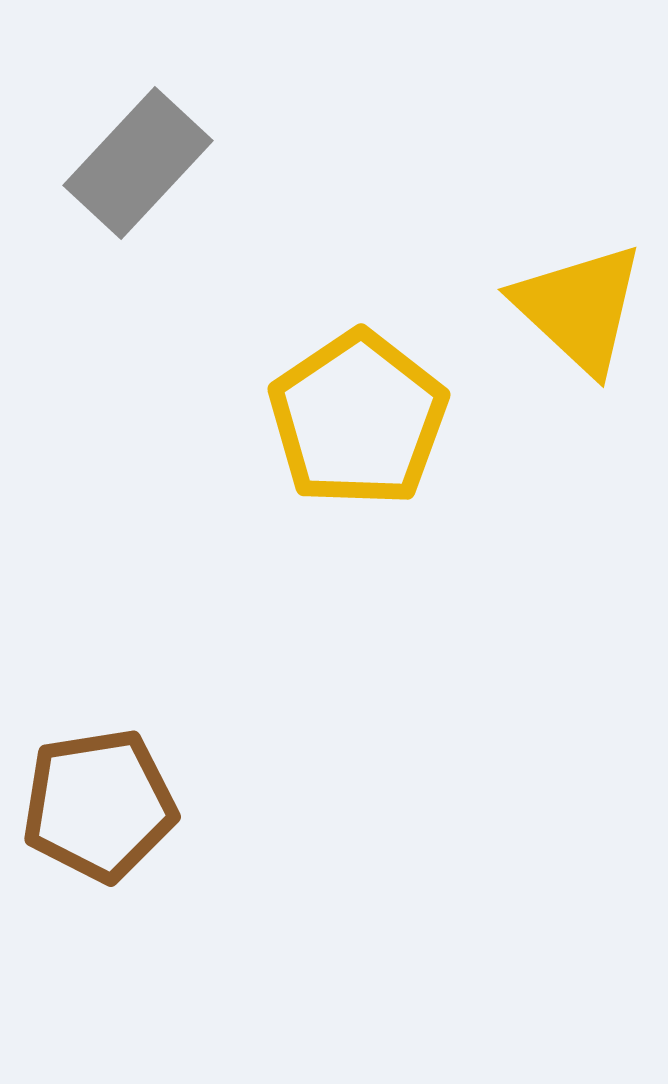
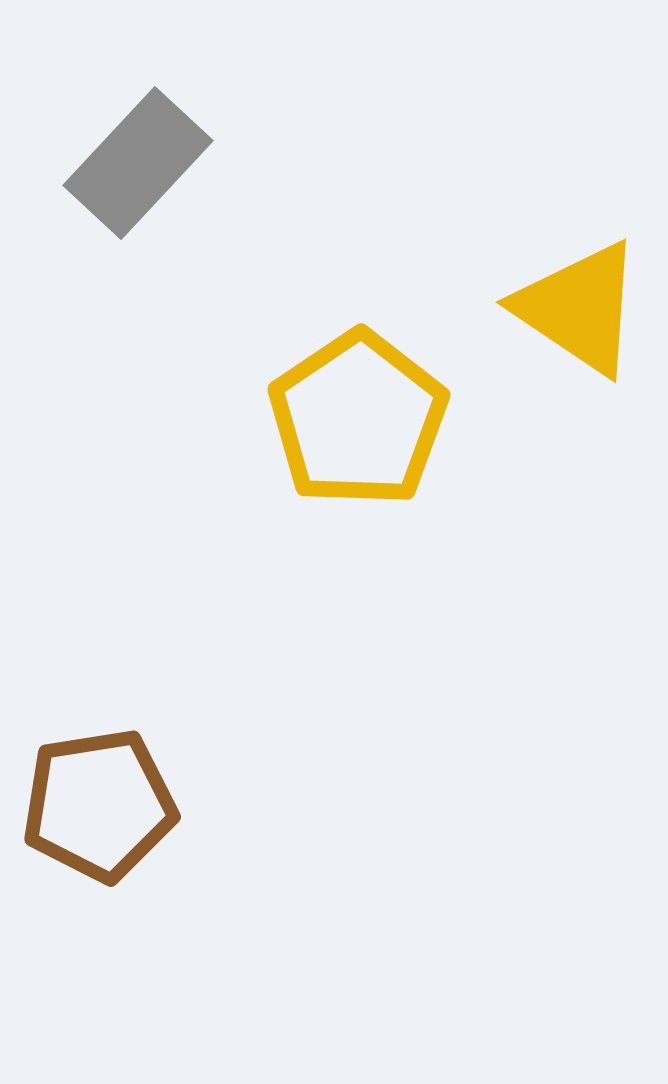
yellow triangle: rotated 9 degrees counterclockwise
